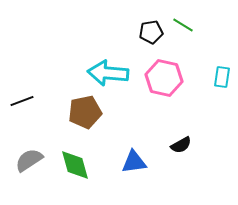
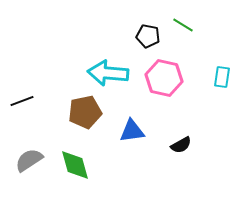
black pentagon: moved 3 px left, 4 px down; rotated 20 degrees clockwise
blue triangle: moved 2 px left, 31 px up
